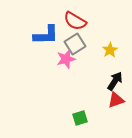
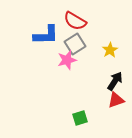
pink star: moved 1 px right, 1 px down
